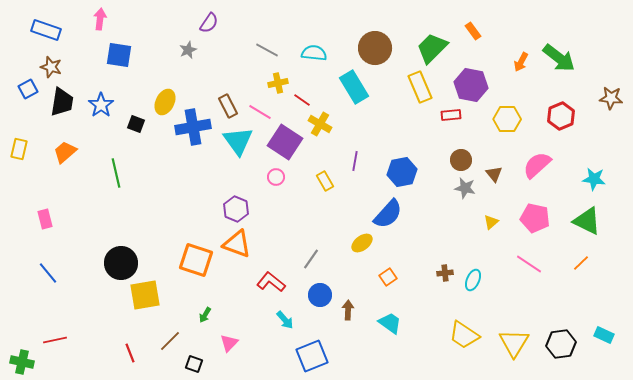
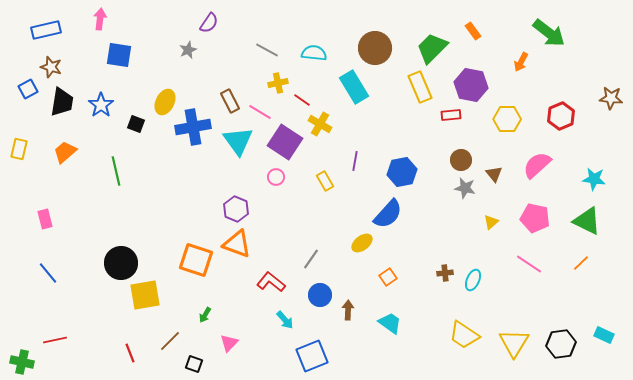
blue rectangle at (46, 30): rotated 32 degrees counterclockwise
green arrow at (559, 58): moved 10 px left, 25 px up
brown rectangle at (228, 106): moved 2 px right, 5 px up
green line at (116, 173): moved 2 px up
